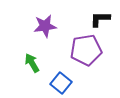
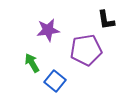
black L-shape: moved 6 px right, 1 px down; rotated 100 degrees counterclockwise
purple star: moved 3 px right, 4 px down
blue square: moved 6 px left, 2 px up
